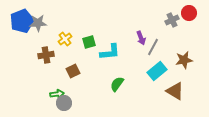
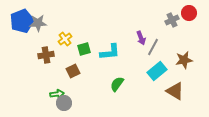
green square: moved 5 px left, 7 px down
